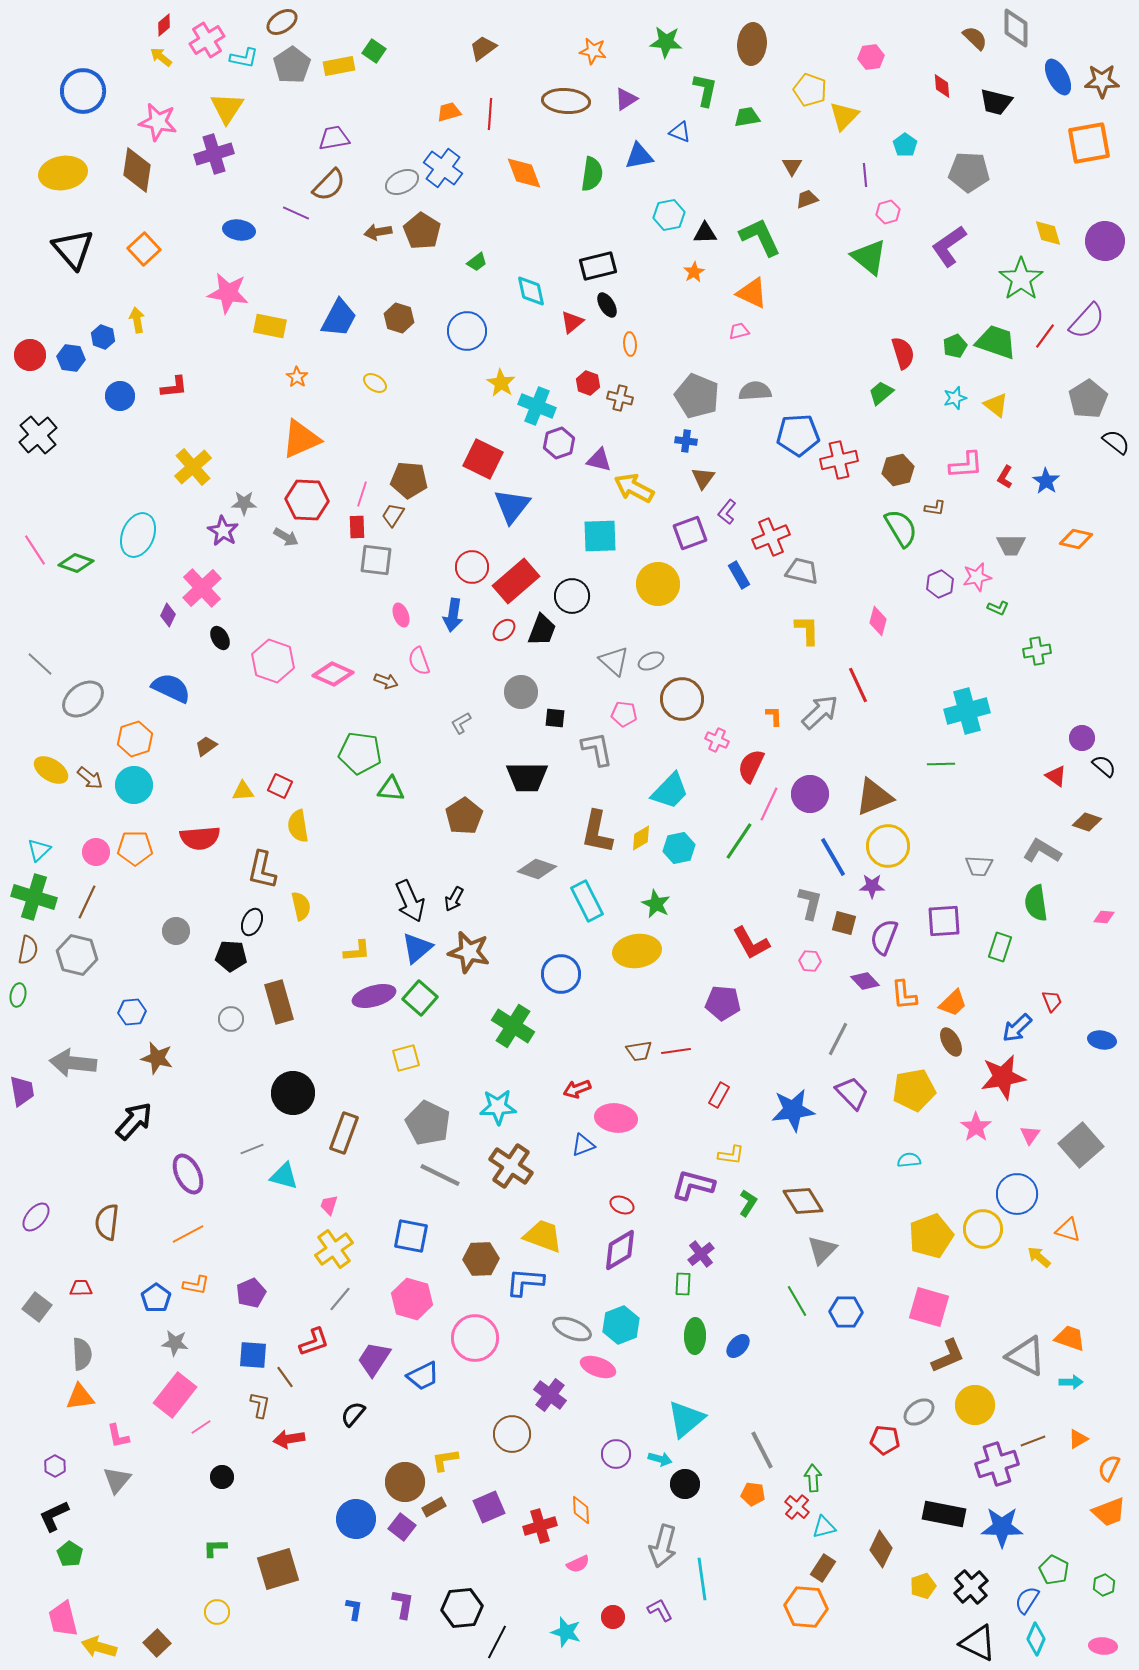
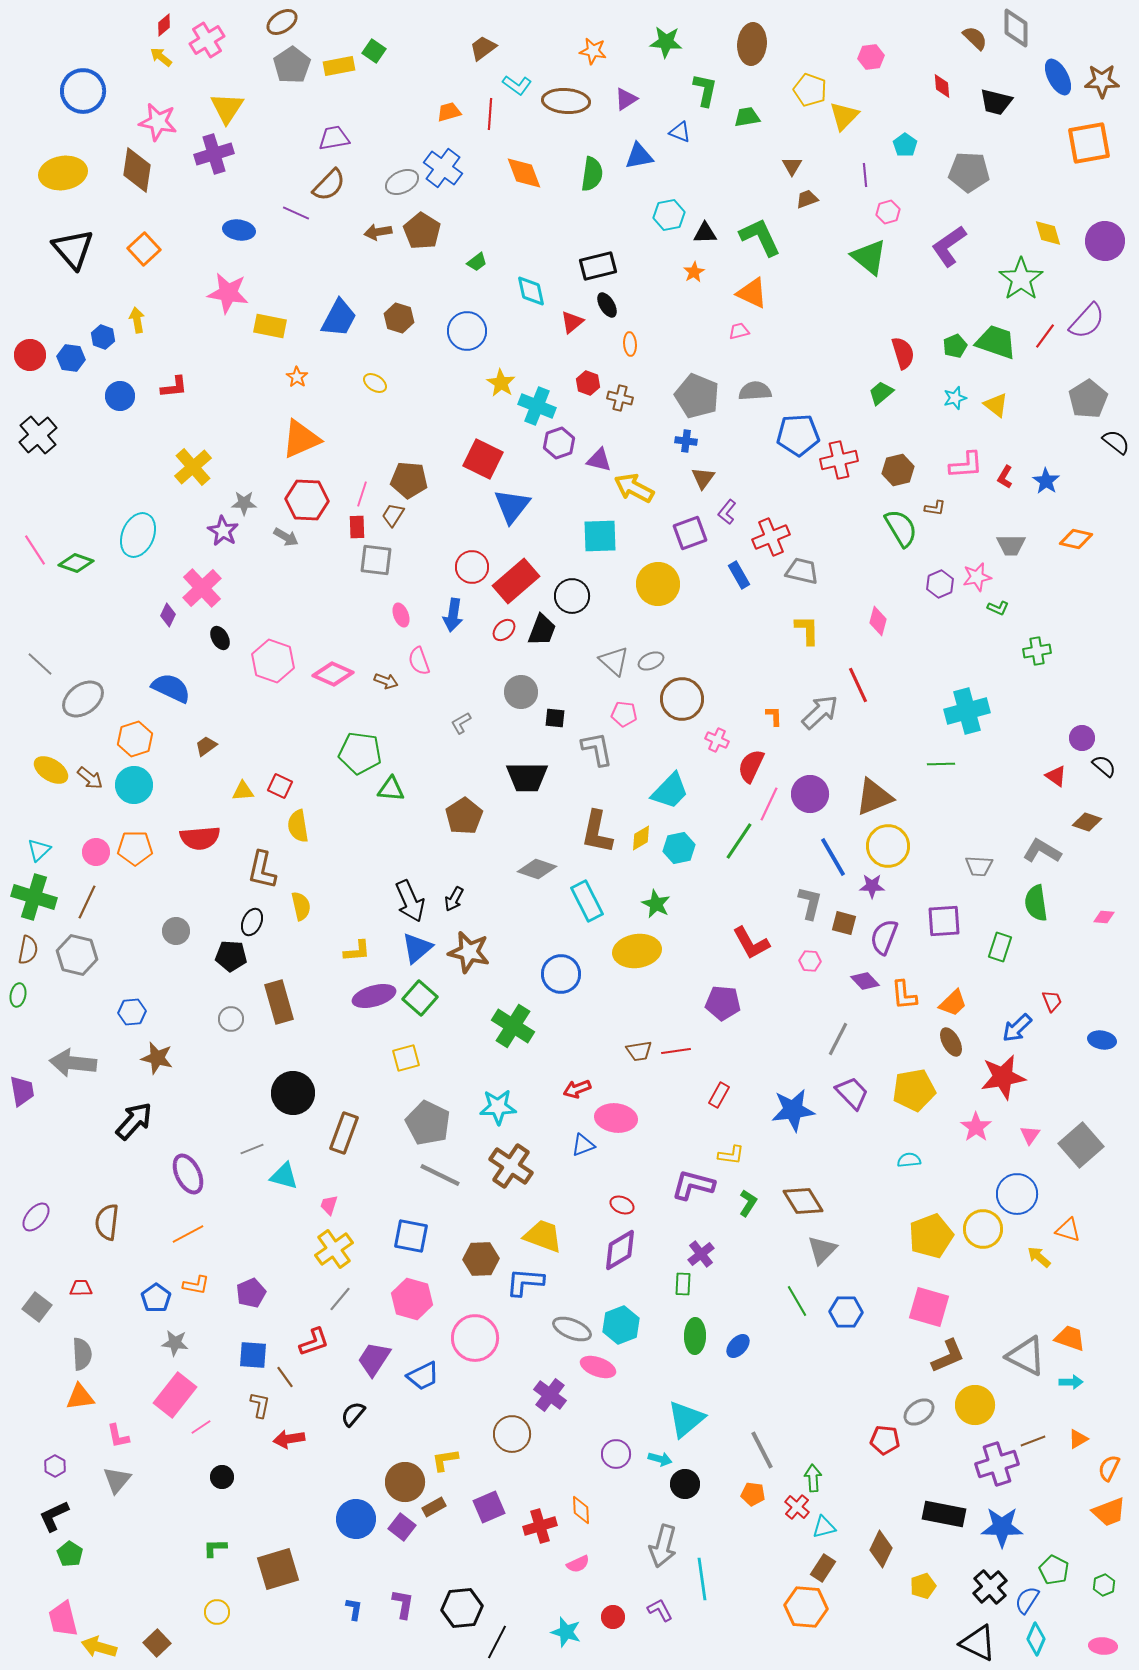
cyan L-shape at (244, 58): moved 273 px right, 27 px down; rotated 24 degrees clockwise
black cross at (971, 1587): moved 19 px right
